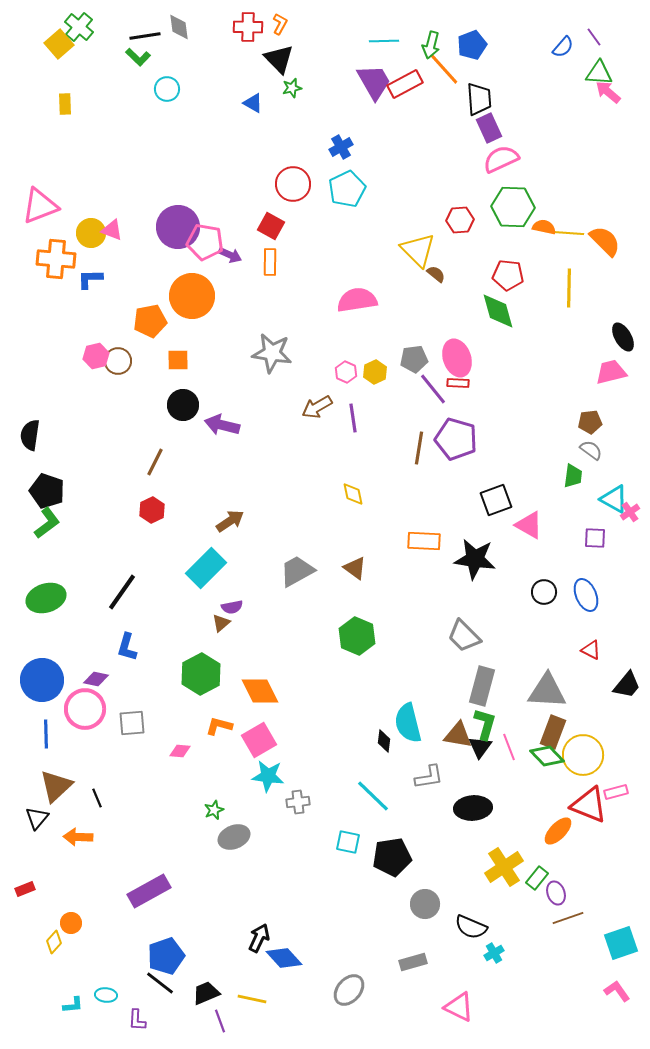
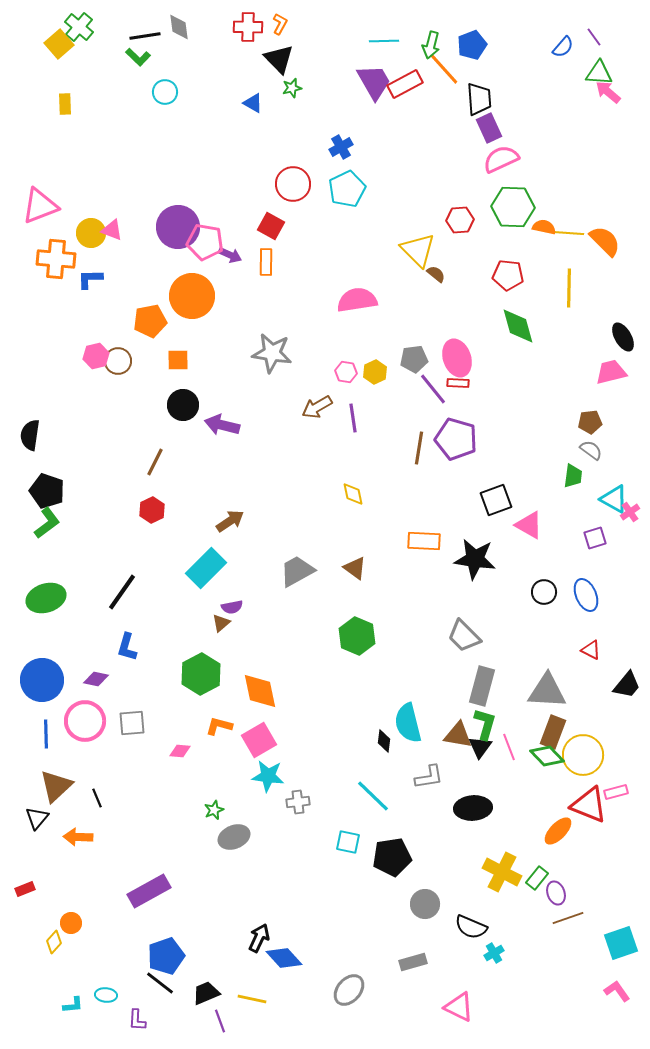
cyan circle at (167, 89): moved 2 px left, 3 px down
orange rectangle at (270, 262): moved 4 px left
green diamond at (498, 311): moved 20 px right, 15 px down
pink hexagon at (346, 372): rotated 15 degrees counterclockwise
purple square at (595, 538): rotated 20 degrees counterclockwise
orange diamond at (260, 691): rotated 15 degrees clockwise
pink circle at (85, 709): moved 12 px down
yellow cross at (504, 867): moved 2 px left, 5 px down; rotated 30 degrees counterclockwise
